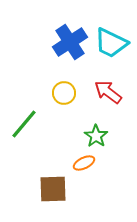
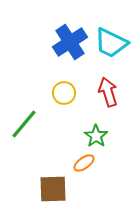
red arrow: rotated 36 degrees clockwise
orange ellipse: rotated 10 degrees counterclockwise
